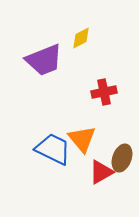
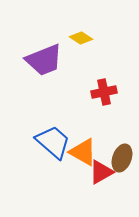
yellow diamond: rotated 60 degrees clockwise
orange triangle: moved 1 px right, 13 px down; rotated 20 degrees counterclockwise
blue trapezoid: moved 7 px up; rotated 15 degrees clockwise
